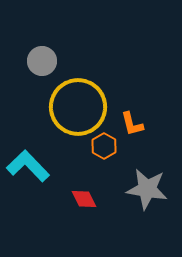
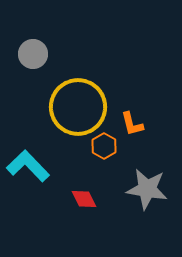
gray circle: moved 9 px left, 7 px up
